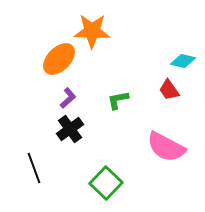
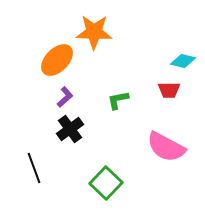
orange star: moved 2 px right, 1 px down
orange ellipse: moved 2 px left, 1 px down
red trapezoid: rotated 55 degrees counterclockwise
purple L-shape: moved 3 px left, 1 px up
